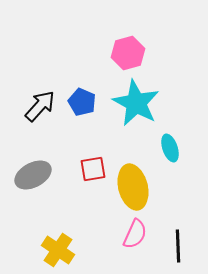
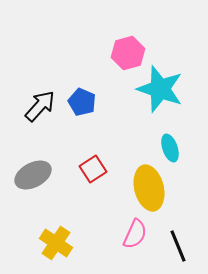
cyan star: moved 24 px right, 14 px up; rotated 9 degrees counterclockwise
red square: rotated 24 degrees counterclockwise
yellow ellipse: moved 16 px right, 1 px down
black line: rotated 20 degrees counterclockwise
yellow cross: moved 2 px left, 7 px up
